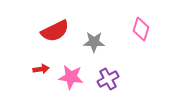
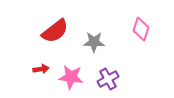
red semicircle: rotated 12 degrees counterclockwise
